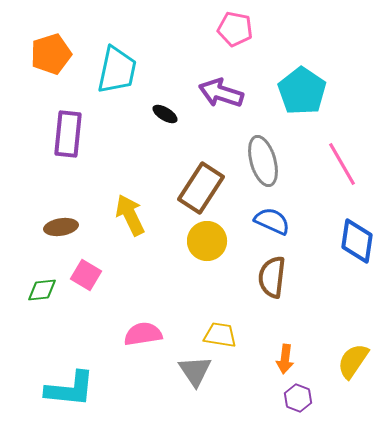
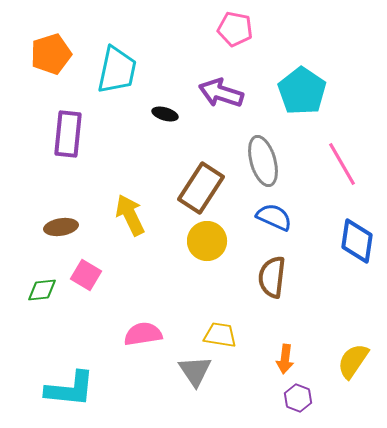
black ellipse: rotated 15 degrees counterclockwise
blue semicircle: moved 2 px right, 4 px up
